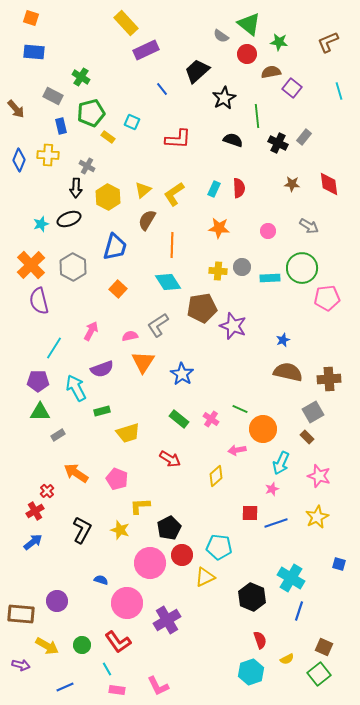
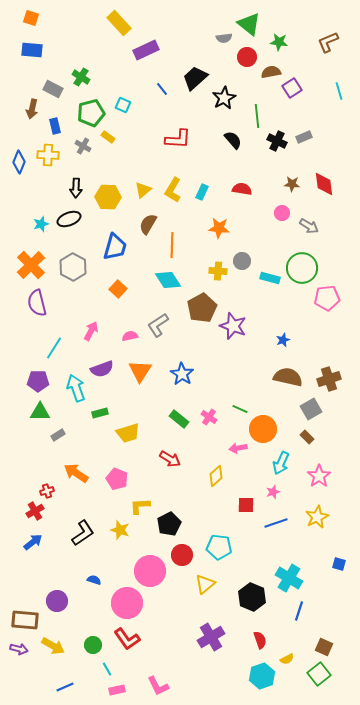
yellow rectangle at (126, 23): moved 7 px left
gray semicircle at (221, 36): moved 3 px right, 2 px down; rotated 42 degrees counterclockwise
blue rectangle at (34, 52): moved 2 px left, 2 px up
red circle at (247, 54): moved 3 px down
black trapezoid at (197, 71): moved 2 px left, 7 px down
purple square at (292, 88): rotated 18 degrees clockwise
gray rectangle at (53, 96): moved 7 px up
brown arrow at (16, 109): moved 16 px right; rotated 54 degrees clockwise
cyan square at (132, 122): moved 9 px left, 17 px up
blue rectangle at (61, 126): moved 6 px left
gray rectangle at (304, 137): rotated 28 degrees clockwise
black semicircle at (233, 140): rotated 30 degrees clockwise
black cross at (278, 143): moved 1 px left, 2 px up
blue diamond at (19, 160): moved 2 px down
gray cross at (87, 166): moved 4 px left, 20 px up
red diamond at (329, 184): moved 5 px left
red semicircle at (239, 188): moved 3 px right, 1 px down; rotated 78 degrees counterclockwise
cyan rectangle at (214, 189): moved 12 px left, 3 px down
yellow L-shape at (174, 194): moved 1 px left, 4 px up; rotated 25 degrees counterclockwise
yellow hexagon at (108, 197): rotated 25 degrees counterclockwise
brown semicircle at (147, 220): moved 1 px right, 4 px down
pink circle at (268, 231): moved 14 px right, 18 px up
gray circle at (242, 267): moved 6 px up
cyan rectangle at (270, 278): rotated 18 degrees clockwise
cyan diamond at (168, 282): moved 2 px up
purple semicircle at (39, 301): moved 2 px left, 2 px down
brown pentagon at (202, 308): rotated 20 degrees counterclockwise
orange triangle at (143, 362): moved 3 px left, 9 px down
brown semicircle at (288, 372): moved 5 px down
brown cross at (329, 379): rotated 15 degrees counterclockwise
cyan arrow at (76, 388): rotated 8 degrees clockwise
green rectangle at (102, 411): moved 2 px left, 2 px down
gray square at (313, 412): moved 2 px left, 3 px up
pink cross at (211, 419): moved 2 px left, 2 px up
pink arrow at (237, 450): moved 1 px right, 2 px up
pink star at (319, 476): rotated 20 degrees clockwise
pink star at (272, 489): moved 1 px right, 3 px down
red cross at (47, 491): rotated 24 degrees clockwise
red square at (250, 513): moved 4 px left, 8 px up
black pentagon at (169, 528): moved 4 px up
black L-shape at (82, 530): moved 1 px right, 3 px down; rotated 28 degrees clockwise
pink circle at (150, 563): moved 8 px down
yellow triangle at (205, 577): moved 7 px down; rotated 15 degrees counterclockwise
cyan cross at (291, 578): moved 2 px left
blue semicircle at (101, 580): moved 7 px left
brown rectangle at (21, 614): moved 4 px right, 6 px down
purple cross at (167, 620): moved 44 px right, 17 px down
red L-shape at (118, 642): moved 9 px right, 3 px up
green circle at (82, 645): moved 11 px right
yellow arrow at (47, 646): moved 6 px right
purple arrow at (21, 665): moved 2 px left, 16 px up
cyan hexagon at (251, 672): moved 11 px right, 4 px down
pink rectangle at (117, 690): rotated 21 degrees counterclockwise
